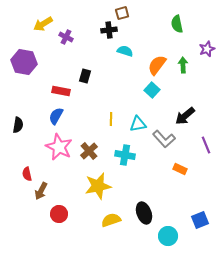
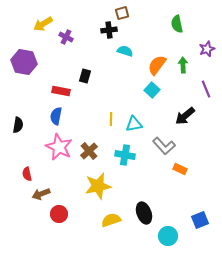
blue semicircle: rotated 18 degrees counterclockwise
cyan triangle: moved 4 px left
gray L-shape: moved 7 px down
purple line: moved 56 px up
brown arrow: moved 3 px down; rotated 42 degrees clockwise
